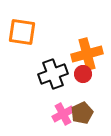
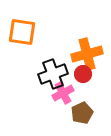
pink cross: moved 21 px up
